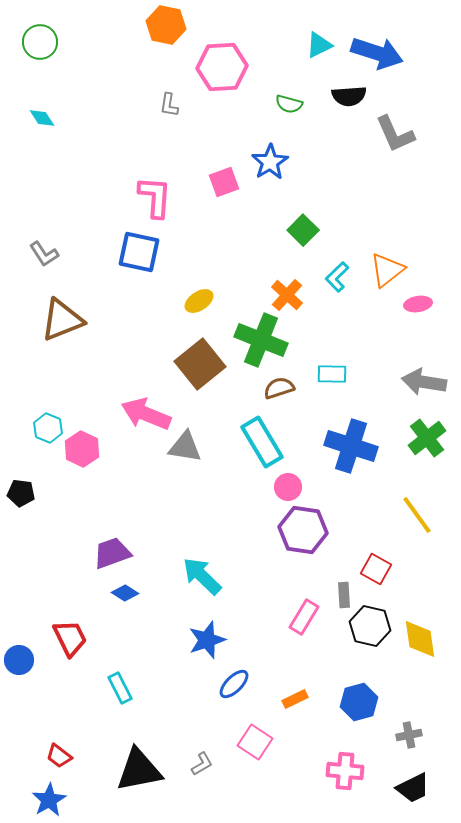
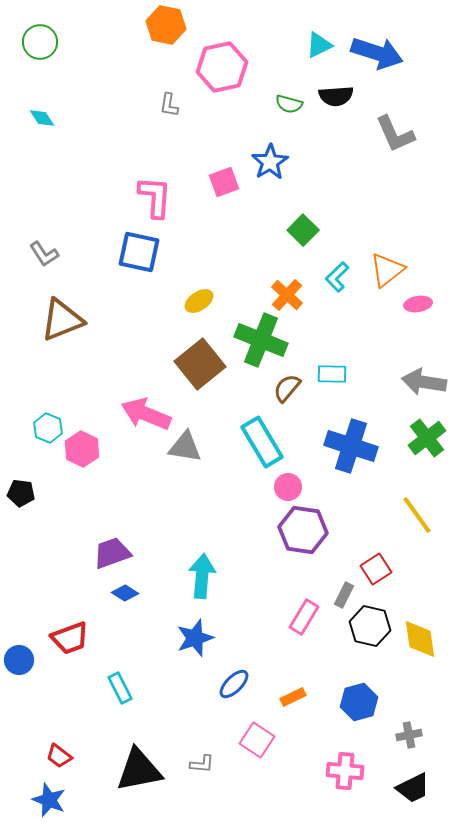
pink hexagon at (222, 67): rotated 9 degrees counterclockwise
black semicircle at (349, 96): moved 13 px left
brown semicircle at (279, 388): moved 8 px right; rotated 32 degrees counterclockwise
red square at (376, 569): rotated 28 degrees clockwise
cyan arrow at (202, 576): rotated 51 degrees clockwise
gray rectangle at (344, 595): rotated 30 degrees clockwise
red trapezoid at (70, 638): rotated 96 degrees clockwise
blue star at (207, 640): moved 12 px left, 2 px up
orange rectangle at (295, 699): moved 2 px left, 2 px up
pink square at (255, 742): moved 2 px right, 2 px up
gray L-shape at (202, 764): rotated 35 degrees clockwise
blue star at (49, 800): rotated 20 degrees counterclockwise
